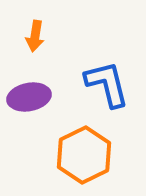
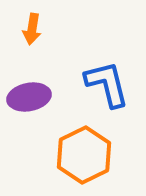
orange arrow: moved 3 px left, 7 px up
